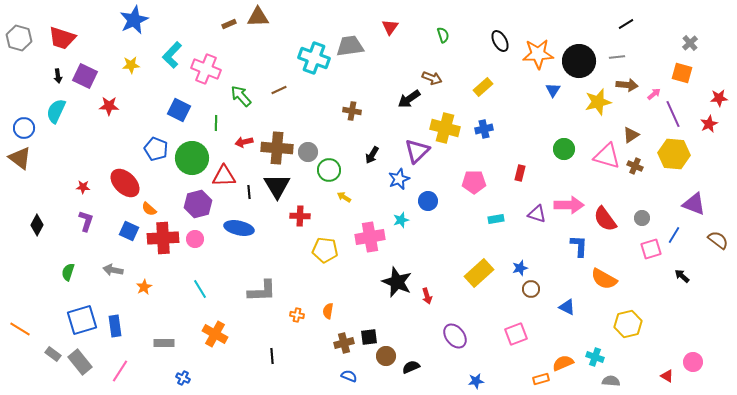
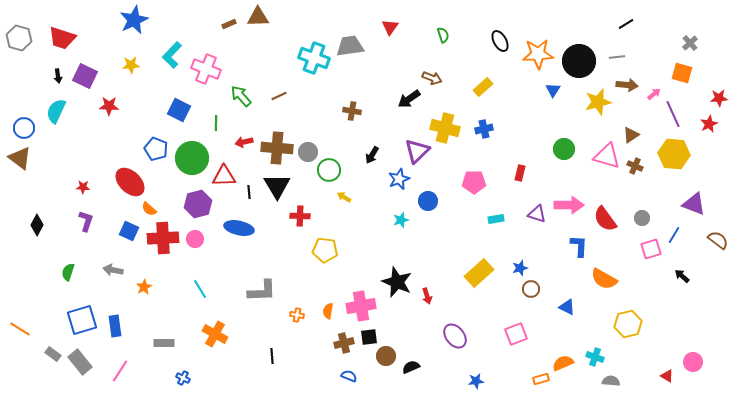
brown line at (279, 90): moved 6 px down
red ellipse at (125, 183): moved 5 px right, 1 px up
pink cross at (370, 237): moved 9 px left, 69 px down
